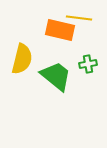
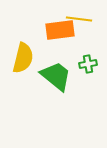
yellow line: moved 1 px down
orange rectangle: rotated 20 degrees counterclockwise
yellow semicircle: moved 1 px right, 1 px up
